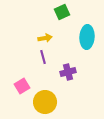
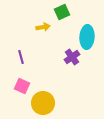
yellow arrow: moved 2 px left, 11 px up
purple line: moved 22 px left
purple cross: moved 4 px right, 15 px up; rotated 21 degrees counterclockwise
pink square: rotated 35 degrees counterclockwise
yellow circle: moved 2 px left, 1 px down
